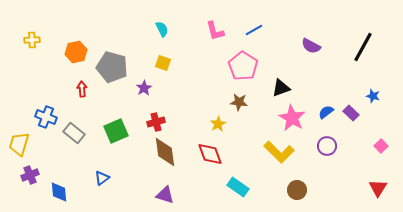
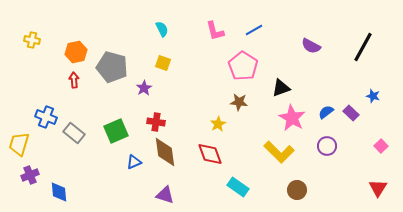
yellow cross: rotated 14 degrees clockwise
red arrow: moved 8 px left, 9 px up
red cross: rotated 24 degrees clockwise
blue triangle: moved 32 px right, 16 px up; rotated 14 degrees clockwise
